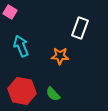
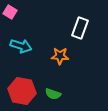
cyan arrow: rotated 130 degrees clockwise
green semicircle: rotated 28 degrees counterclockwise
